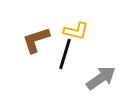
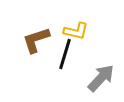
gray arrow: rotated 12 degrees counterclockwise
